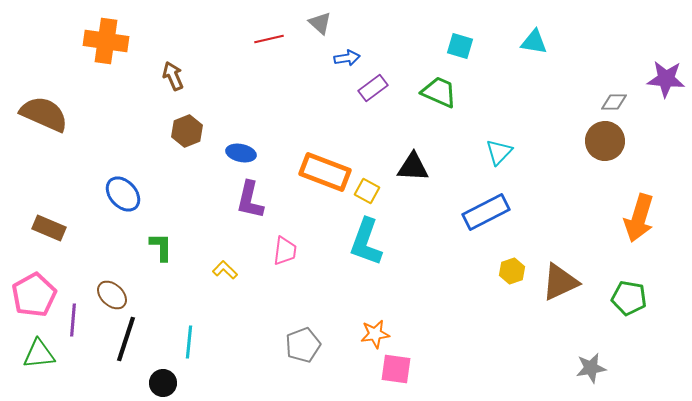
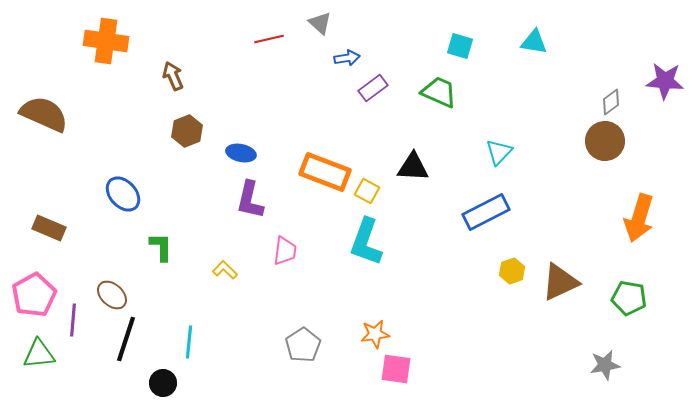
purple star at (666, 79): moved 1 px left, 2 px down
gray diamond at (614, 102): moved 3 px left; rotated 36 degrees counterclockwise
gray pentagon at (303, 345): rotated 12 degrees counterclockwise
gray star at (591, 368): moved 14 px right, 3 px up
